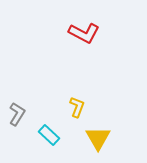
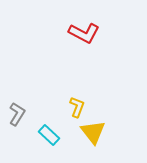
yellow triangle: moved 5 px left, 6 px up; rotated 8 degrees counterclockwise
